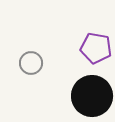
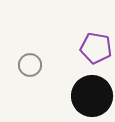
gray circle: moved 1 px left, 2 px down
